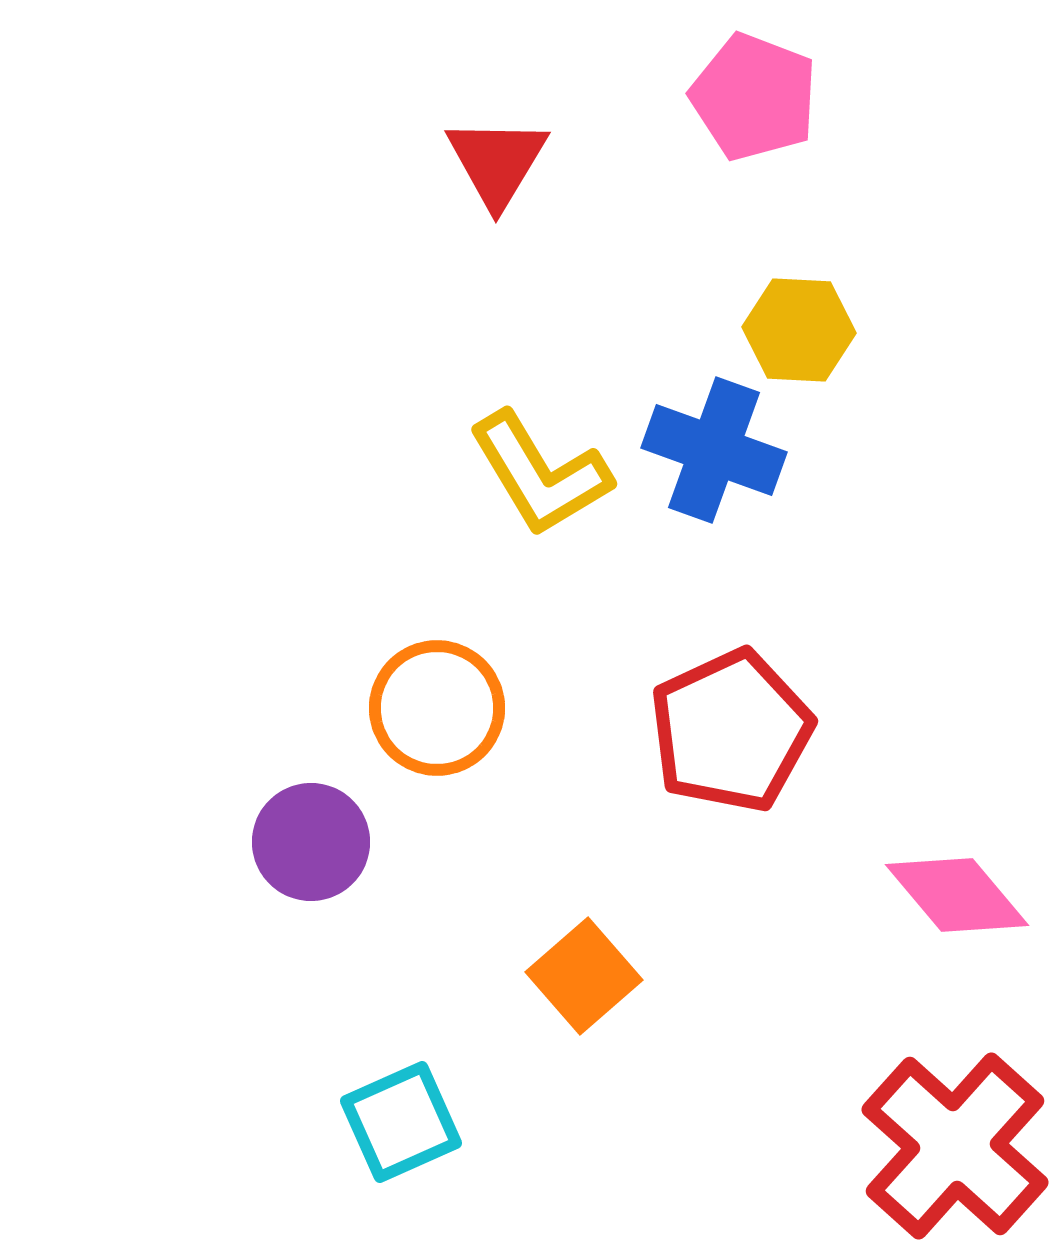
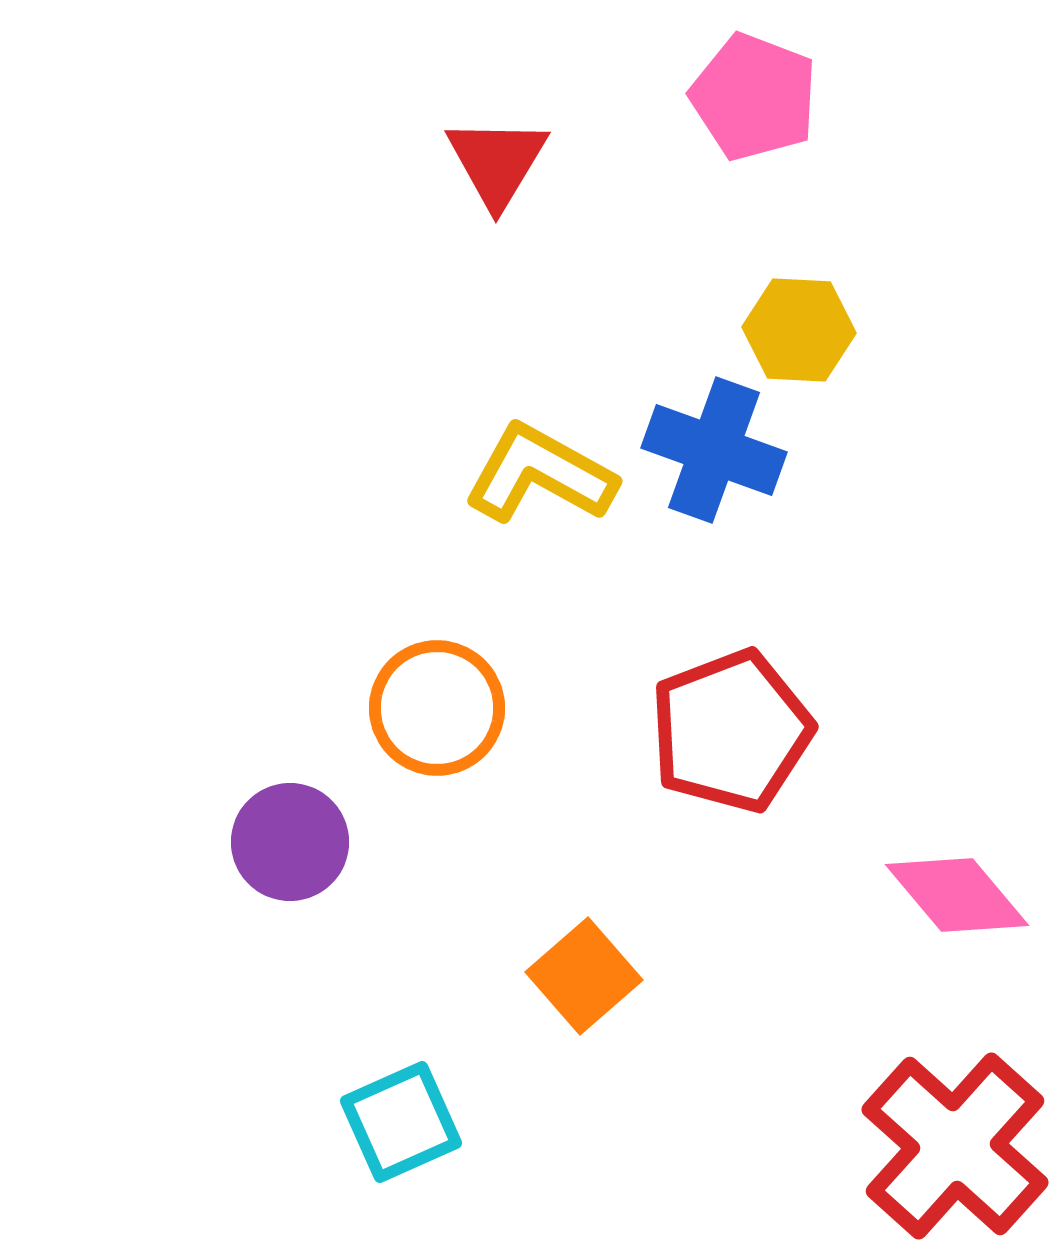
yellow L-shape: rotated 150 degrees clockwise
red pentagon: rotated 4 degrees clockwise
purple circle: moved 21 px left
